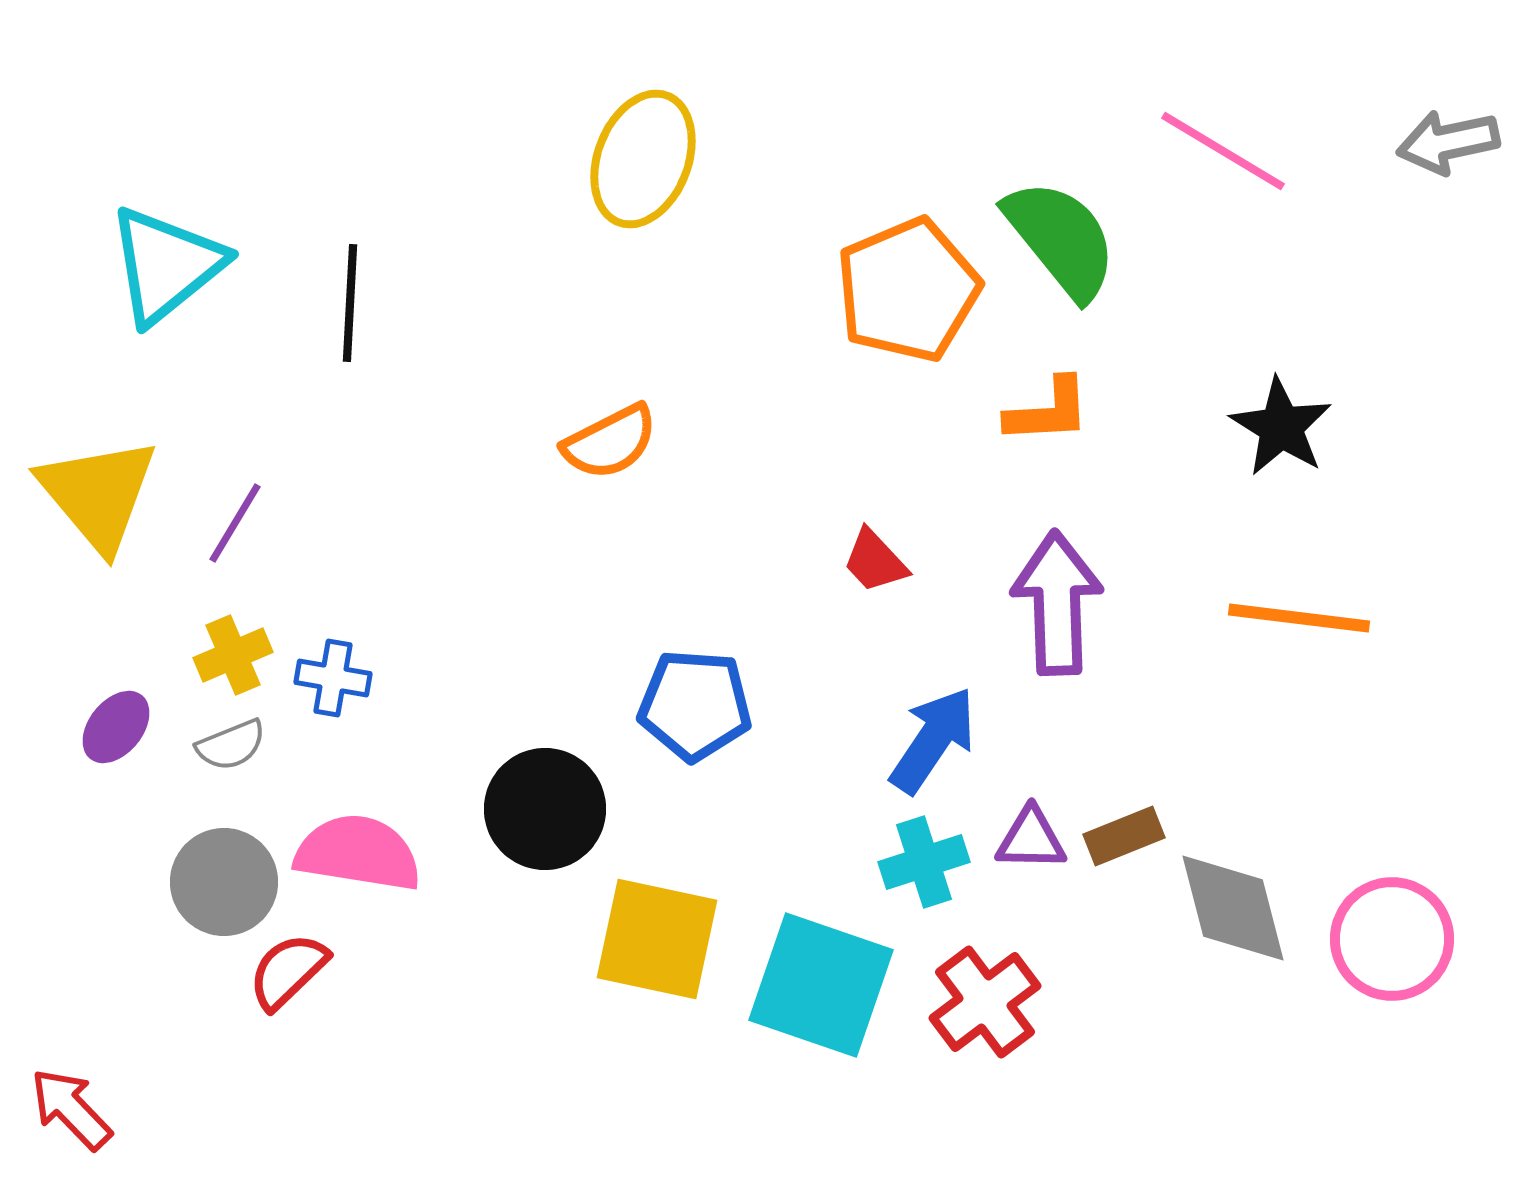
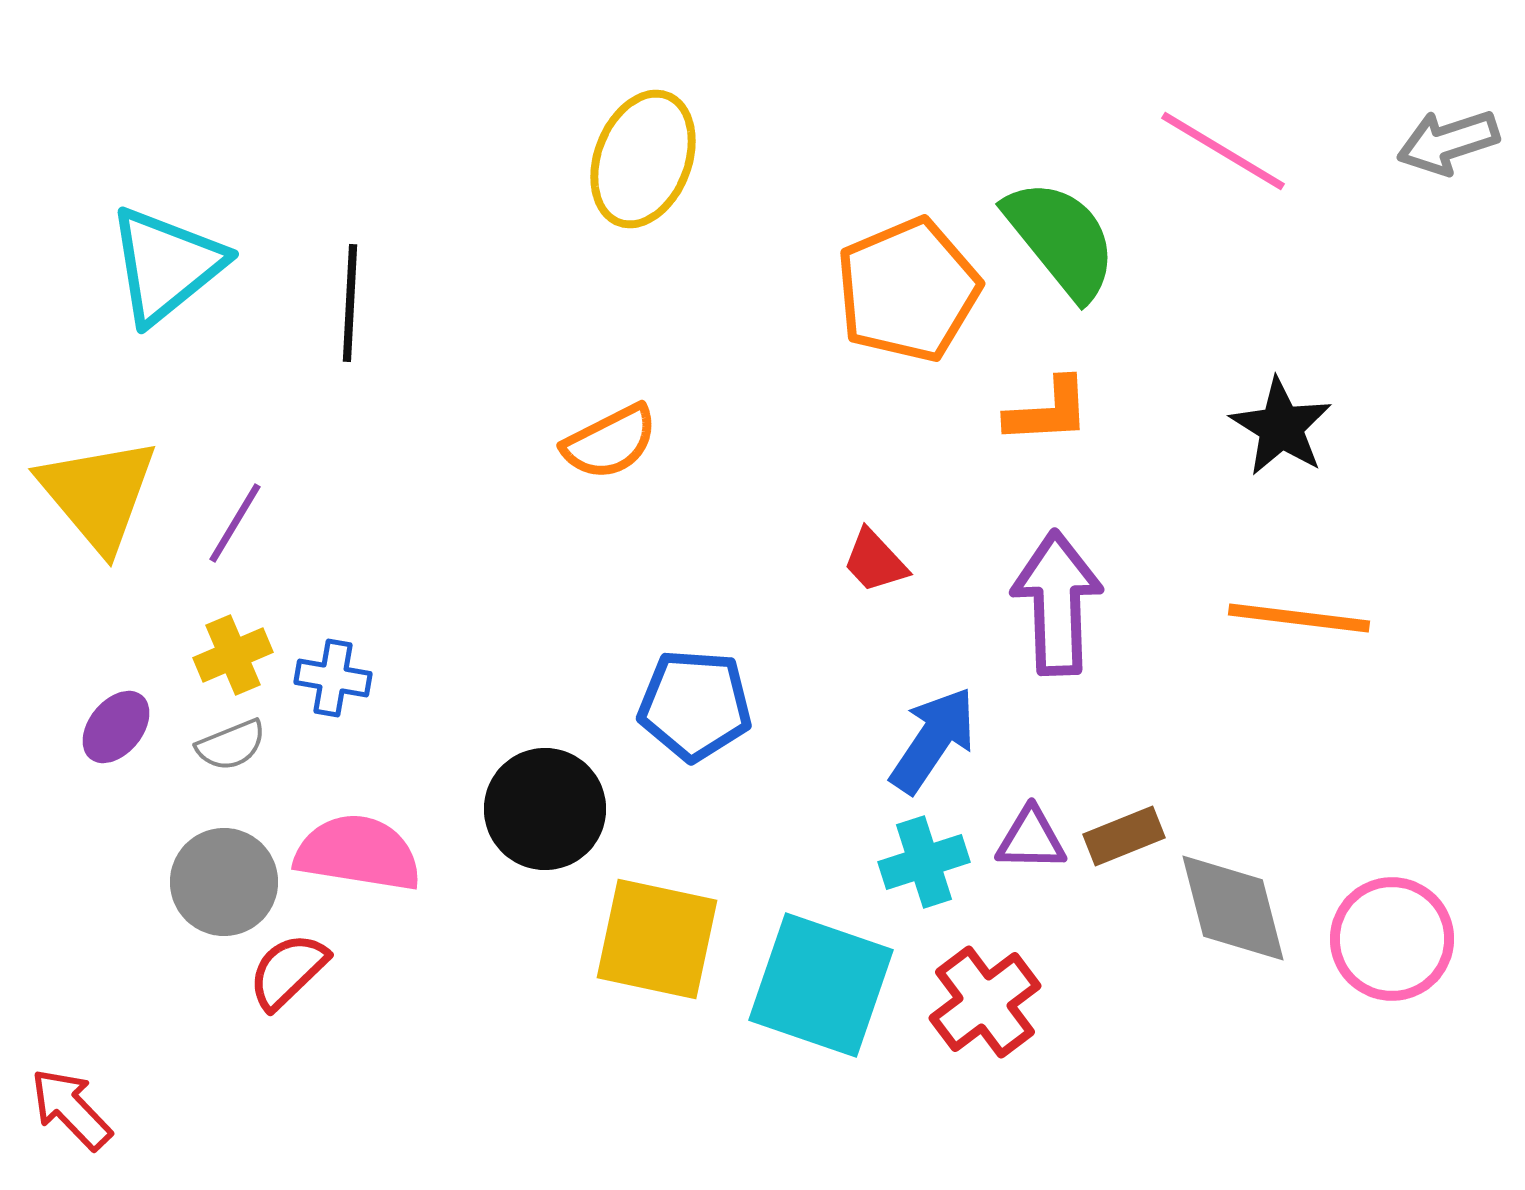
gray arrow: rotated 6 degrees counterclockwise
